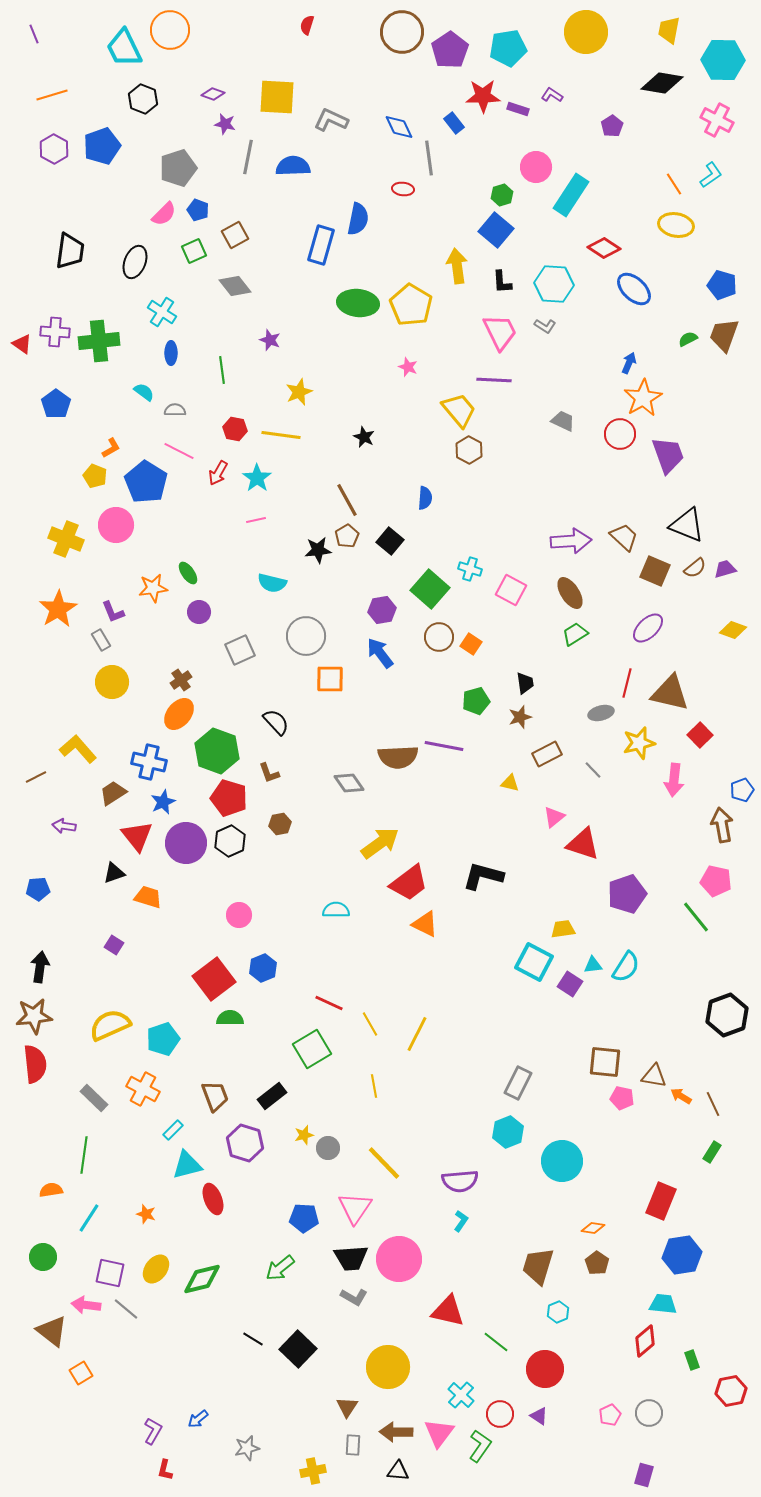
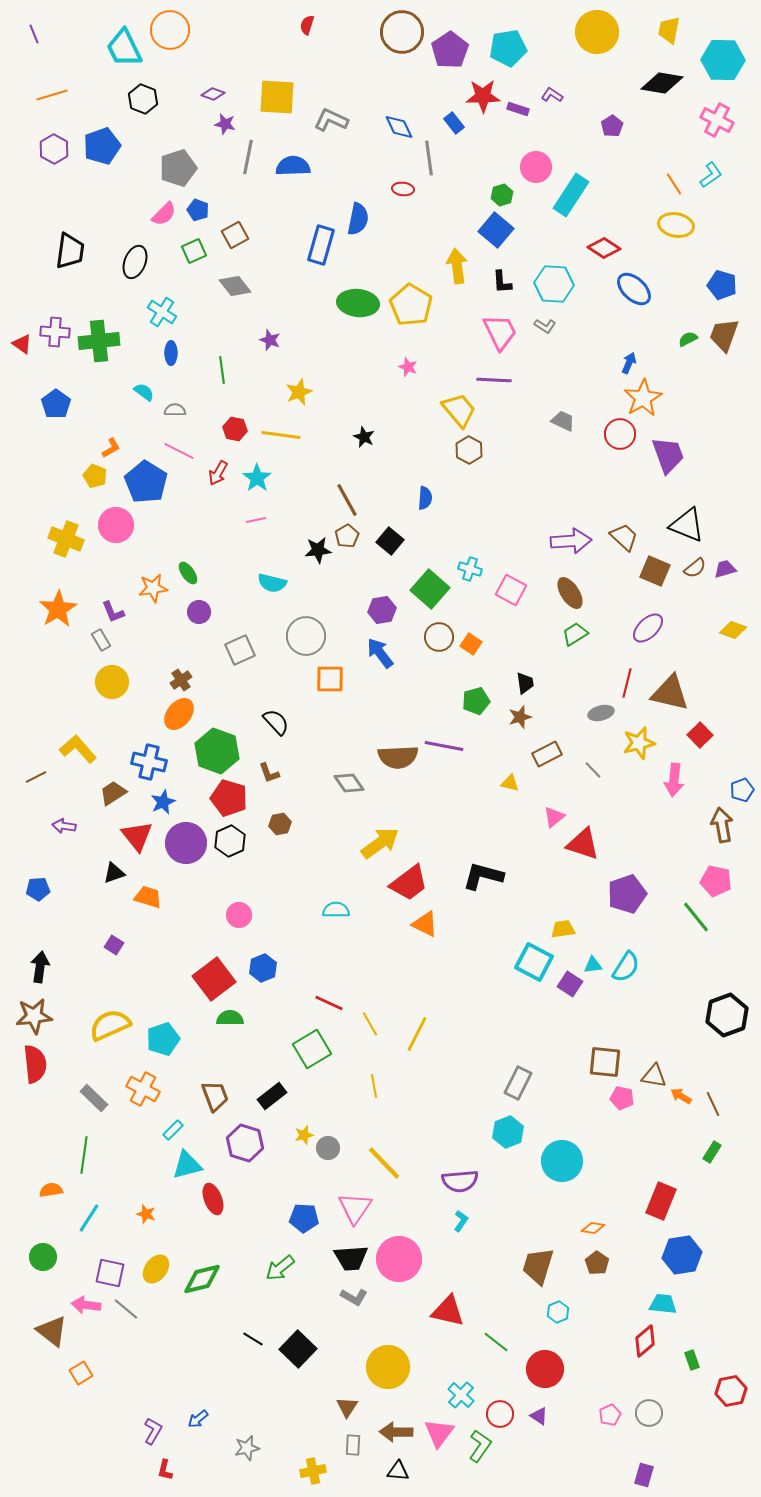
yellow circle at (586, 32): moved 11 px right
